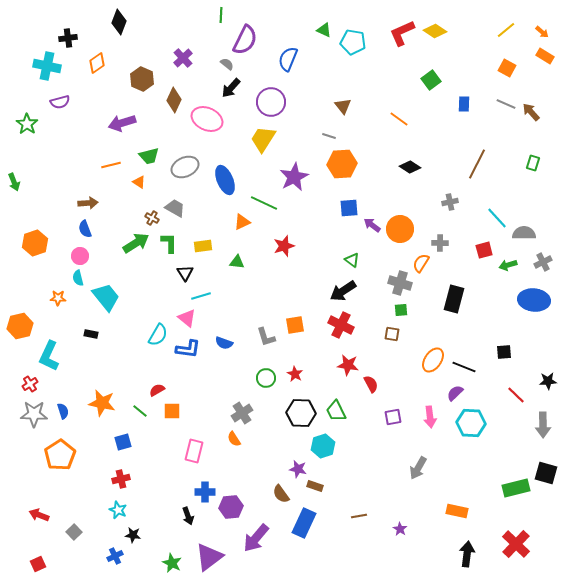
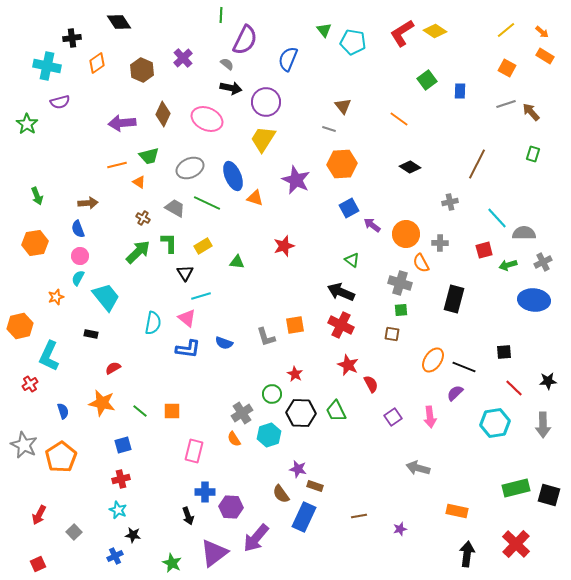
black diamond at (119, 22): rotated 55 degrees counterclockwise
green triangle at (324, 30): rotated 28 degrees clockwise
red L-shape at (402, 33): rotated 8 degrees counterclockwise
black cross at (68, 38): moved 4 px right
brown hexagon at (142, 79): moved 9 px up
green square at (431, 80): moved 4 px left
black arrow at (231, 88): rotated 120 degrees counterclockwise
brown diamond at (174, 100): moved 11 px left, 14 px down
purple circle at (271, 102): moved 5 px left
blue rectangle at (464, 104): moved 4 px left, 13 px up
gray line at (506, 104): rotated 42 degrees counterclockwise
purple arrow at (122, 123): rotated 12 degrees clockwise
gray line at (329, 136): moved 7 px up
green rectangle at (533, 163): moved 9 px up
orange line at (111, 165): moved 6 px right
gray ellipse at (185, 167): moved 5 px right, 1 px down
purple star at (294, 177): moved 2 px right, 3 px down; rotated 20 degrees counterclockwise
blue ellipse at (225, 180): moved 8 px right, 4 px up
green arrow at (14, 182): moved 23 px right, 14 px down
green line at (264, 203): moved 57 px left
blue square at (349, 208): rotated 24 degrees counterclockwise
brown cross at (152, 218): moved 9 px left
orange triangle at (242, 222): moved 13 px right, 24 px up; rotated 42 degrees clockwise
blue semicircle at (85, 229): moved 7 px left
orange circle at (400, 229): moved 6 px right, 5 px down
orange hexagon at (35, 243): rotated 10 degrees clockwise
green arrow at (136, 243): moved 2 px right, 9 px down; rotated 12 degrees counterclockwise
yellow rectangle at (203, 246): rotated 24 degrees counterclockwise
orange semicircle at (421, 263): rotated 60 degrees counterclockwise
cyan semicircle at (78, 278): rotated 42 degrees clockwise
black arrow at (343, 291): moved 2 px left, 1 px down; rotated 56 degrees clockwise
orange star at (58, 298): moved 2 px left, 1 px up; rotated 21 degrees counterclockwise
cyan semicircle at (158, 335): moved 5 px left, 12 px up; rotated 20 degrees counterclockwise
red star at (348, 365): rotated 15 degrees clockwise
green circle at (266, 378): moved 6 px right, 16 px down
red semicircle at (157, 390): moved 44 px left, 22 px up
red line at (516, 395): moved 2 px left, 7 px up
gray star at (34, 414): moved 10 px left, 31 px down; rotated 24 degrees clockwise
purple square at (393, 417): rotated 24 degrees counterclockwise
cyan hexagon at (471, 423): moved 24 px right; rotated 12 degrees counterclockwise
blue square at (123, 442): moved 3 px down
cyan hexagon at (323, 446): moved 54 px left, 11 px up
orange pentagon at (60, 455): moved 1 px right, 2 px down
gray arrow at (418, 468): rotated 75 degrees clockwise
black square at (546, 473): moved 3 px right, 22 px down
purple hexagon at (231, 507): rotated 10 degrees clockwise
red arrow at (39, 515): rotated 84 degrees counterclockwise
blue rectangle at (304, 523): moved 6 px up
purple star at (400, 529): rotated 24 degrees clockwise
purple triangle at (209, 557): moved 5 px right, 4 px up
